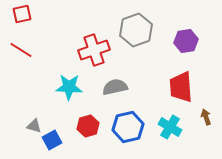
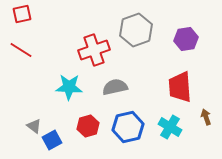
purple hexagon: moved 2 px up
red trapezoid: moved 1 px left
gray triangle: rotated 21 degrees clockwise
